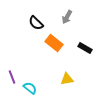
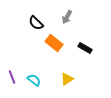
yellow triangle: rotated 24 degrees counterclockwise
cyan semicircle: moved 4 px right, 8 px up
